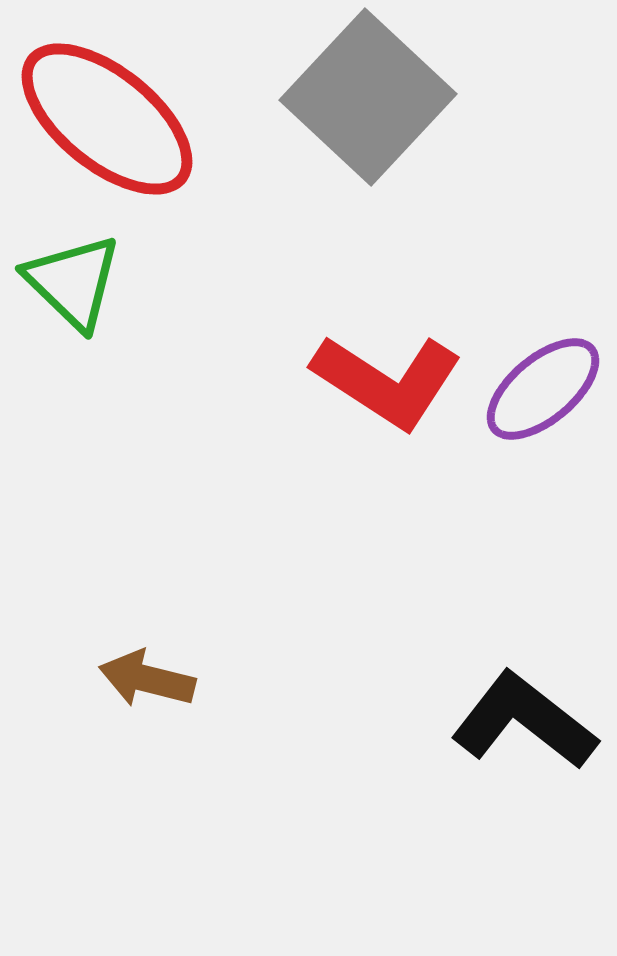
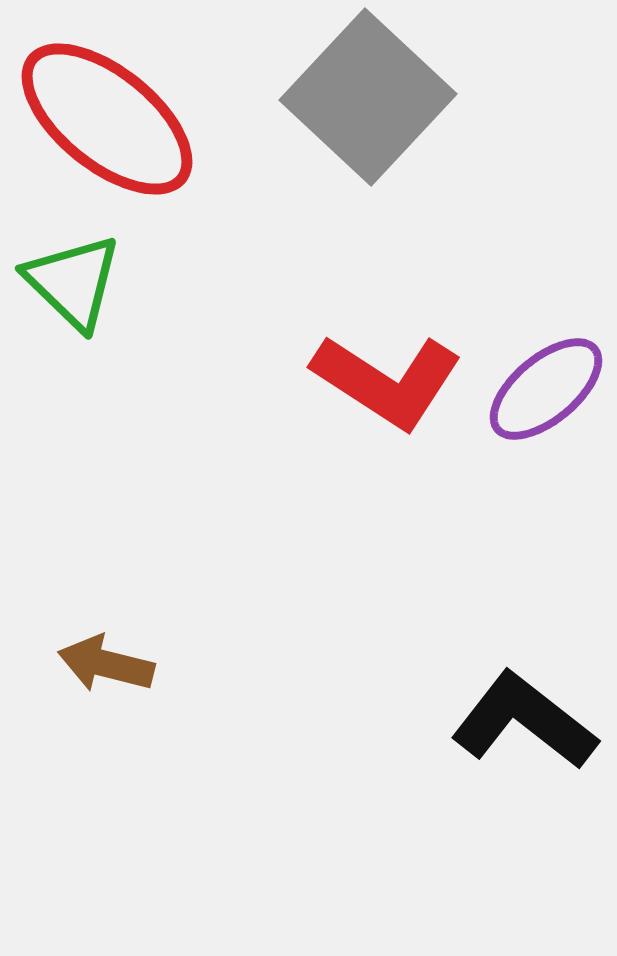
purple ellipse: moved 3 px right
brown arrow: moved 41 px left, 15 px up
